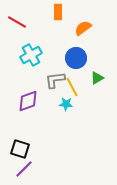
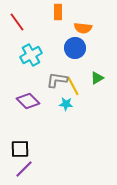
red line: rotated 24 degrees clockwise
orange semicircle: rotated 138 degrees counterclockwise
blue circle: moved 1 px left, 10 px up
gray L-shape: moved 2 px right; rotated 15 degrees clockwise
yellow line: moved 1 px right, 1 px up
purple diamond: rotated 65 degrees clockwise
black square: rotated 18 degrees counterclockwise
